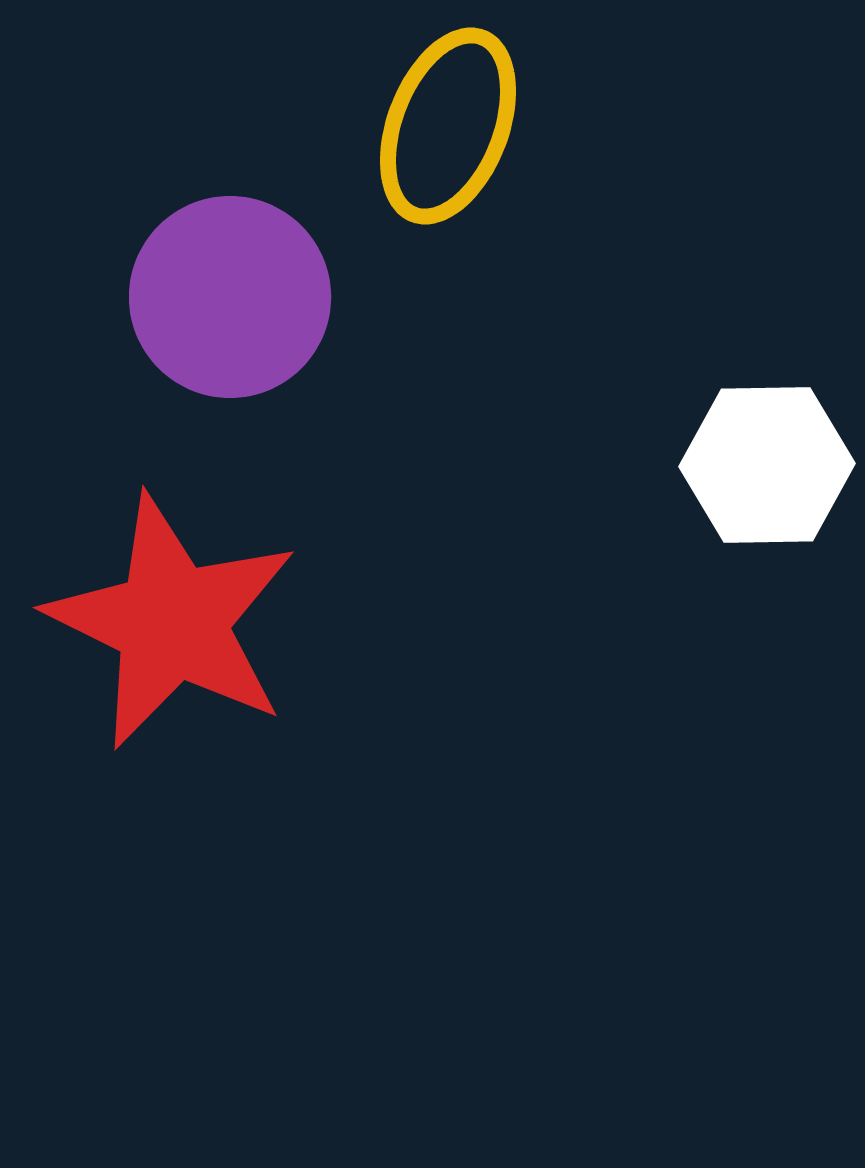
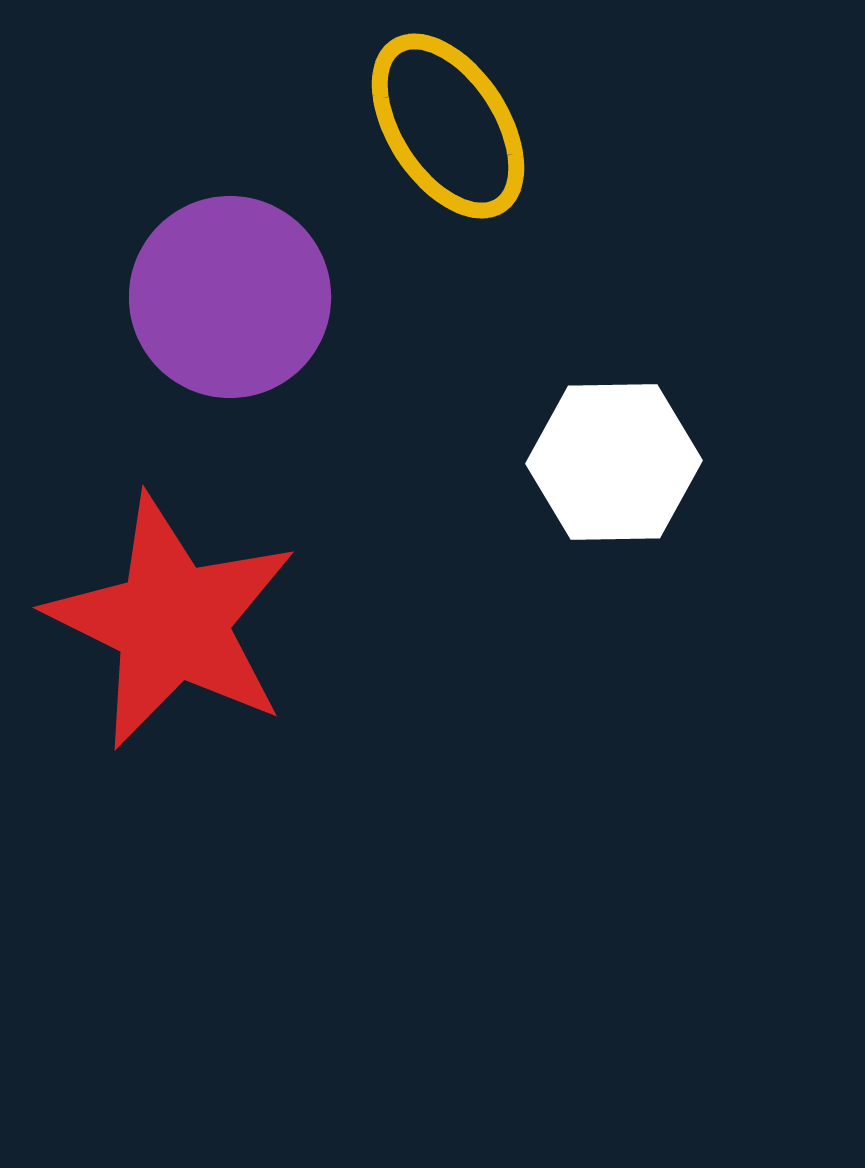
yellow ellipse: rotated 54 degrees counterclockwise
white hexagon: moved 153 px left, 3 px up
